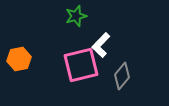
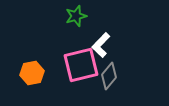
orange hexagon: moved 13 px right, 14 px down
gray diamond: moved 13 px left
